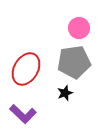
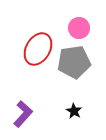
red ellipse: moved 12 px right, 20 px up
black star: moved 9 px right, 18 px down; rotated 21 degrees counterclockwise
purple L-shape: rotated 92 degrees counterclockwise
